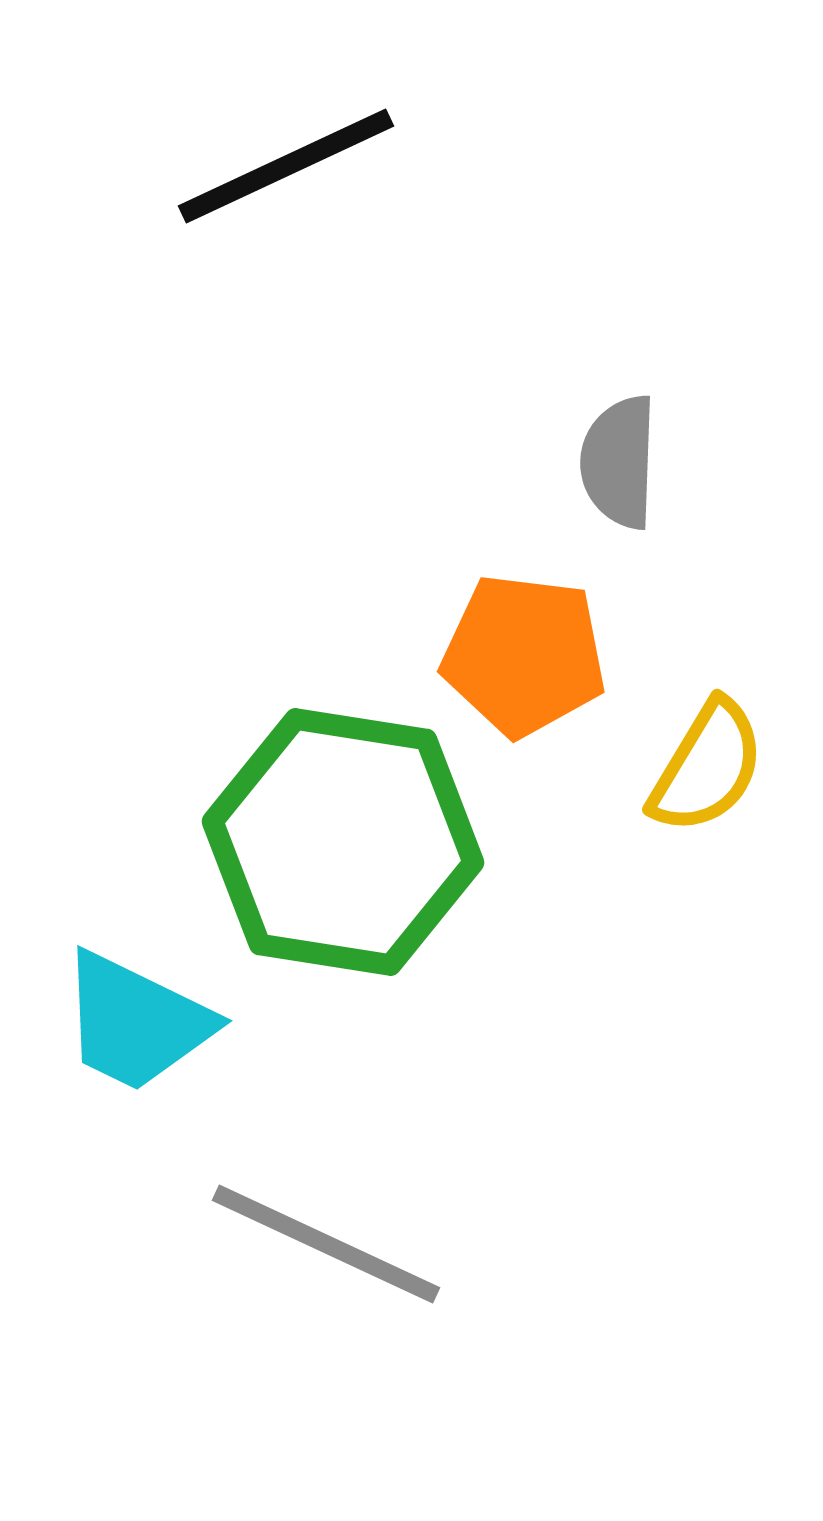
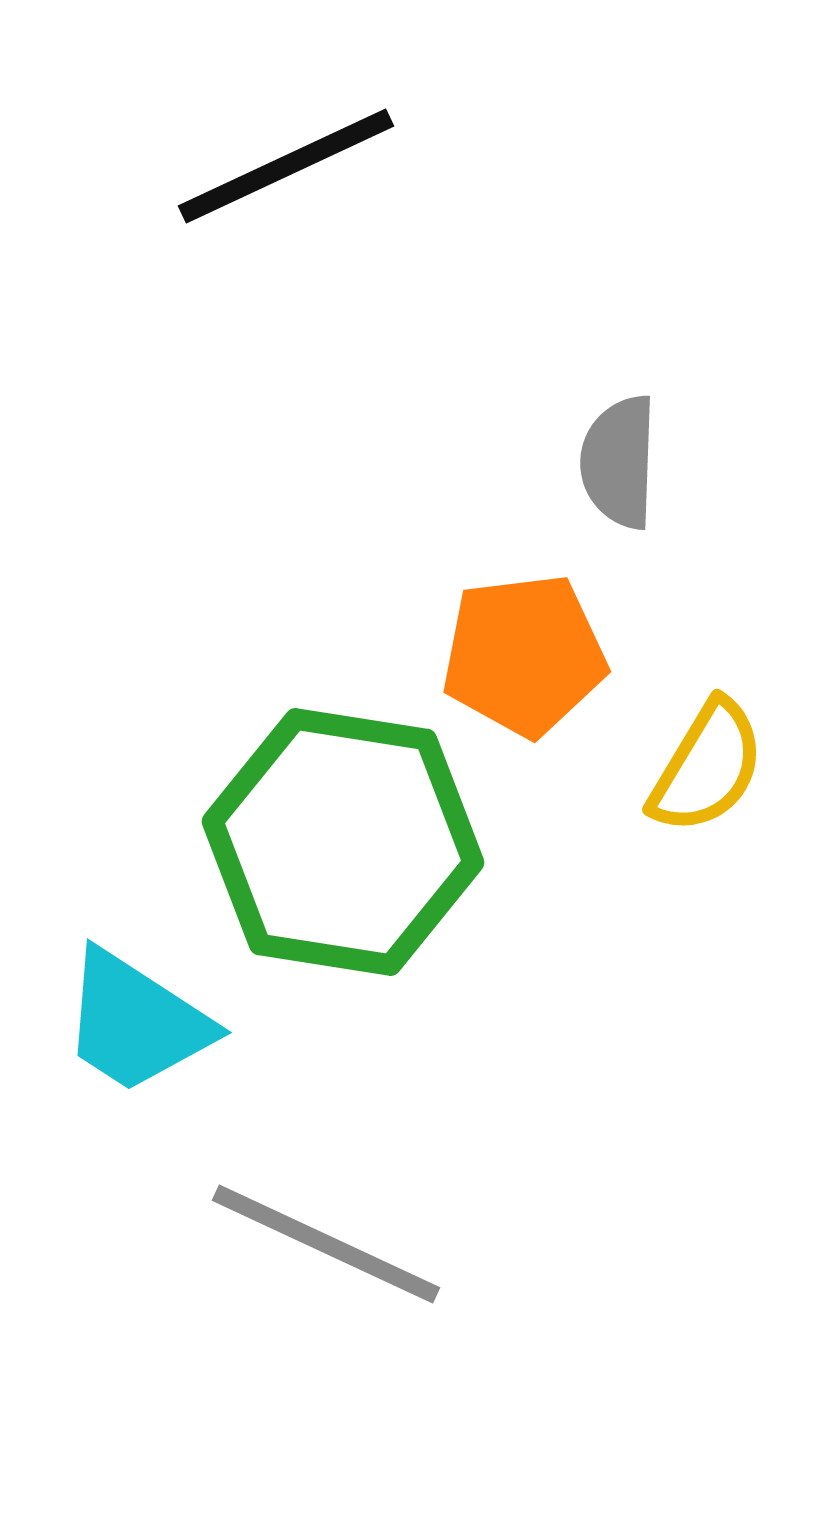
orange pentagon: rotated 14 degrees counterclockwise
cyan trapezoid: rotated 7 degrees clockwise
